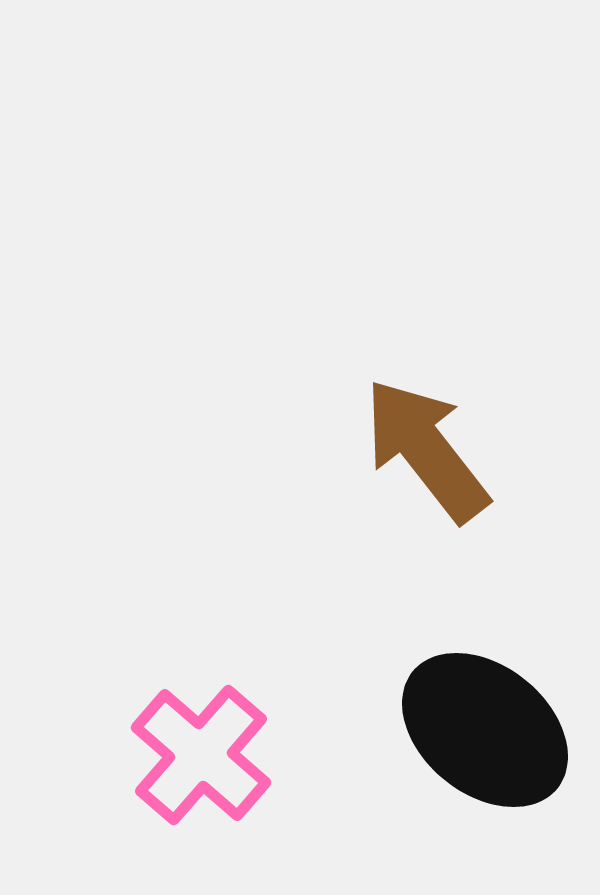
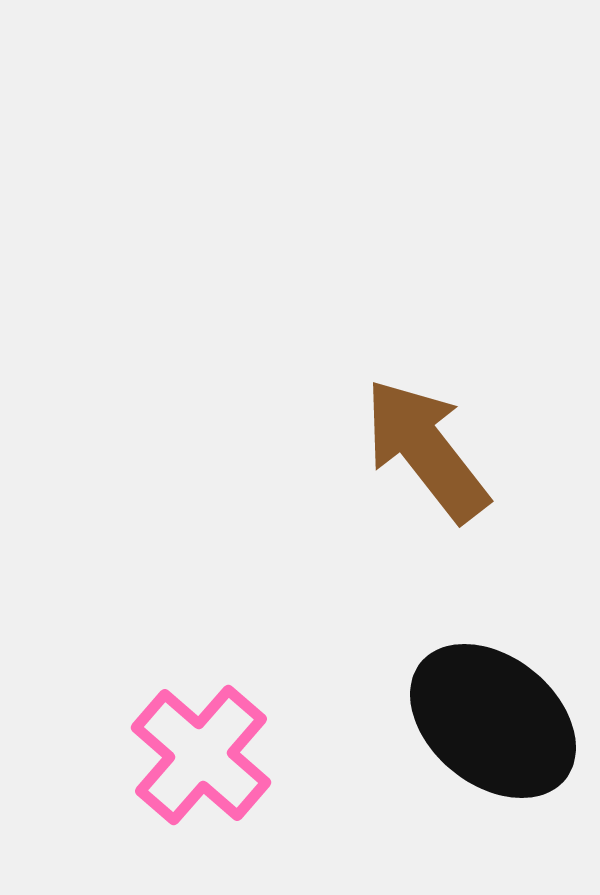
black ellipse: moved 8 px right, 9 px up
